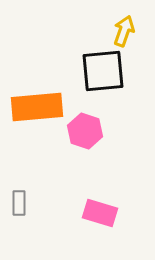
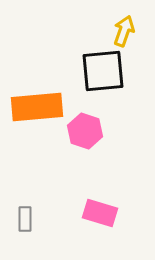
gray rectangle: moved 6 px right, 16 px down
